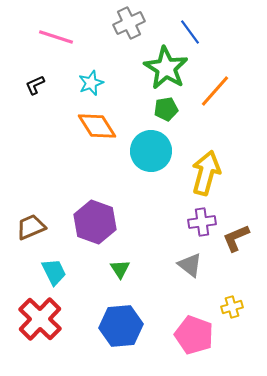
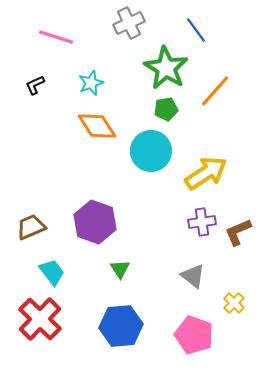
blue line: moved 6 px right, 2 px up
yellow arrow: rotated 42 degrees clockwise
brown L-shape: moved 2 px right, 6 px up
gray triangle: moved 3 px right, 11 px down
cyan trapezoid: moved 2 px left; rotated 12 degrees counterclockwise
yellow cross: moved 2 px right, 4 px up; rotated 30 degrees counterclockwise
